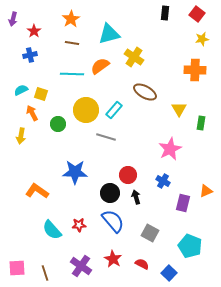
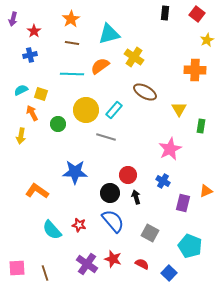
yellow star at (202, 39): moved 5 px right, 1 px down; rotated 16 degrees counterclockwise
green rectangle at (201, 123): moved 3 px down
red star at (79, 225): rotated 16 degrees clockwise
red star at (113, 259): rotated 12 degrees counterclockwise
purple cross at (81, 266): moved 6 px right, 2 px up
